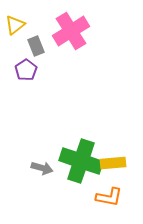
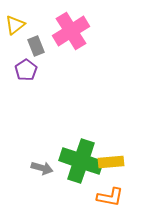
yellow rectangle: moved 2 px left, 1 px up
orange L-shape: moved 1 px right
